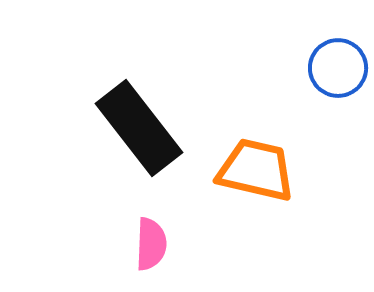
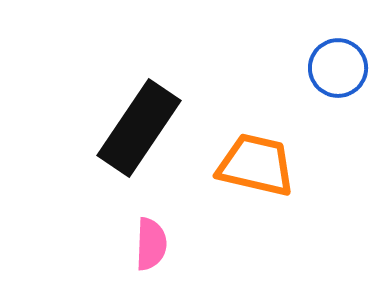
black rectangle: rotated 72 degrees clockwise
orange trapezoid: moved 5 px up
